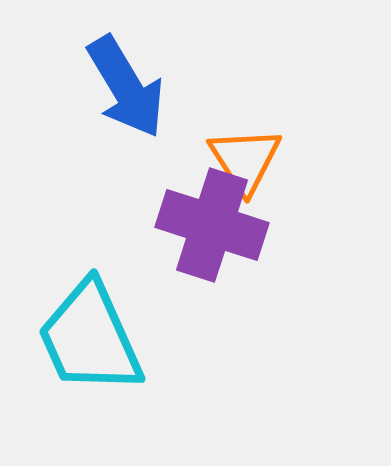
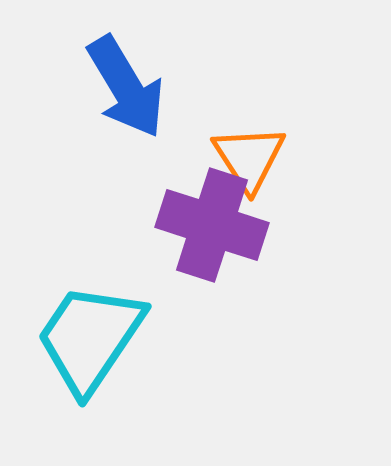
orange triangle: moved 4 px right, 2 px up
cyan trapezoid: rotated 58 degrees clockwise
